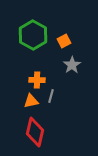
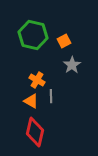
green hexagon: rotated 16 degrees counterclockwise
orange cross: rotated 28 degrees clockwise
gray line: rotated 16 degrees counterclockwise
orange triangle: rotated 42 degrees clockwise
